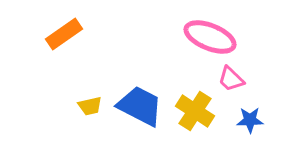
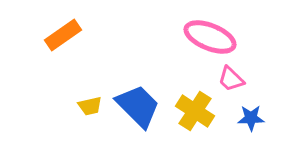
orange rectangle: moved 1 px left, 1 px down
blue trapezoid: moved 2 px left; rotated 18 degrees clockwise
blue star: moved 1 px right, 2 px up
